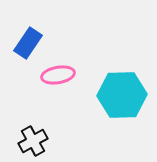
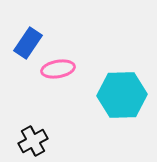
pink ellipse: moved 6 px up
